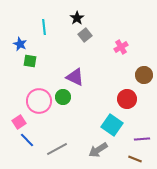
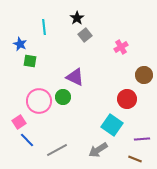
gray line: moved 1 px down
